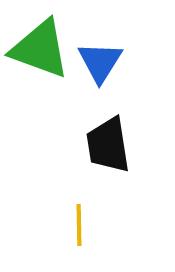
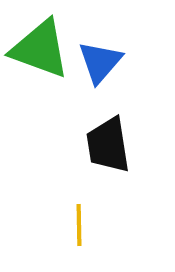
blue triangle: rotated 9 degrees clockwise
